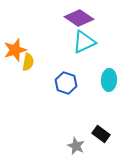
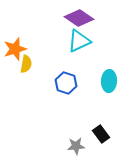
cyan triangle: moved 5 px left, 1 px up
orange star: moved 1 px up
yellow semicircle: moved 2 px left, 2 px down
cyan ellipse: moved 1 px down
black rectangle: rotated 18 degrees clockwise
gray star: rotated 30 degrees counterclockwise
